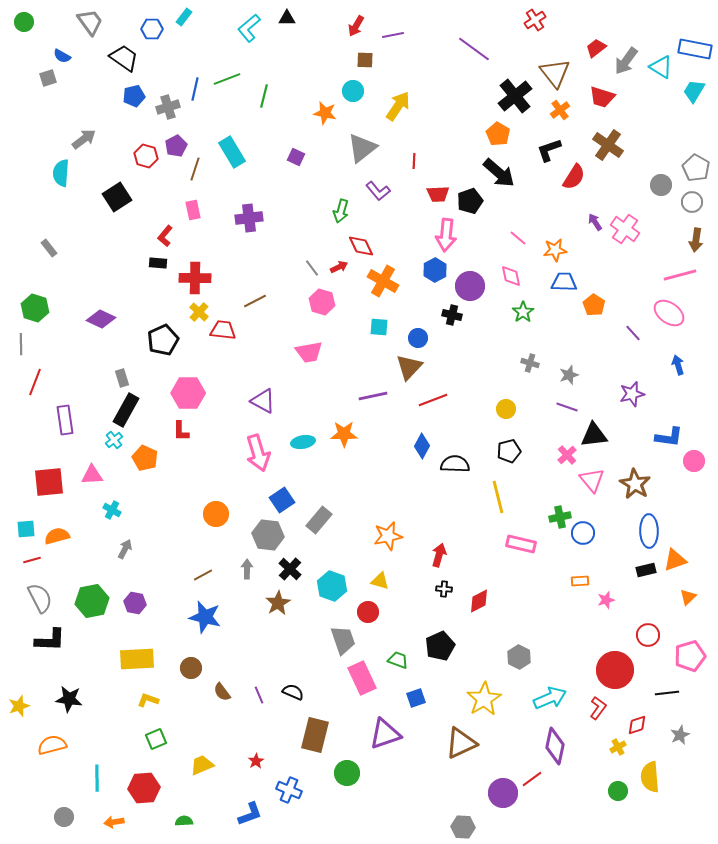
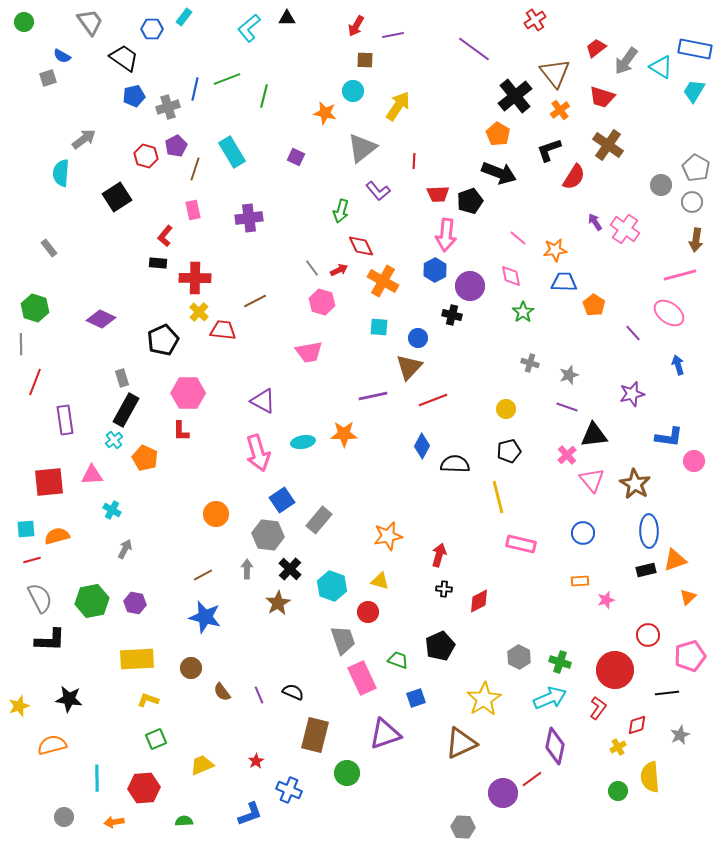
black arrow at (499, 173): rotated 20 degrees counterclockwise
red arrow at (339, 267): moved 3 px down
green cross at (560, 517): moved 145 px down; rotated 30 degrees clockwise
